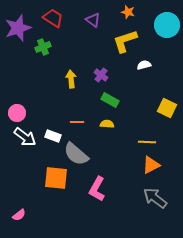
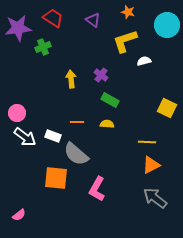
purple star: rotated 12 degrees clockwise
white semicircle: moved 4 px up
